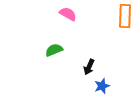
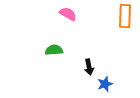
green semicircle: rotated 18 degrees clockwise
black arrow: rotated 35 degrees counterclockwise
blue star: moved 3 px right, 2 px up
